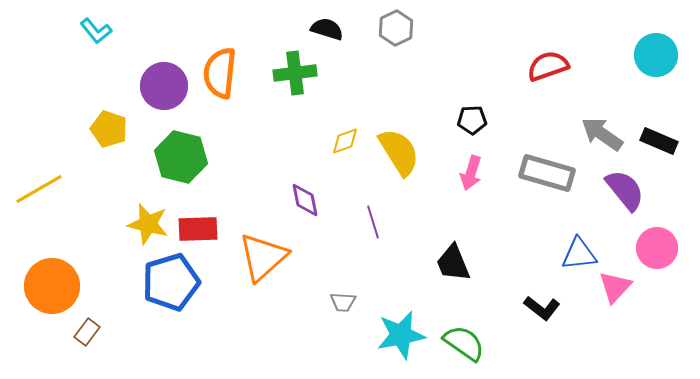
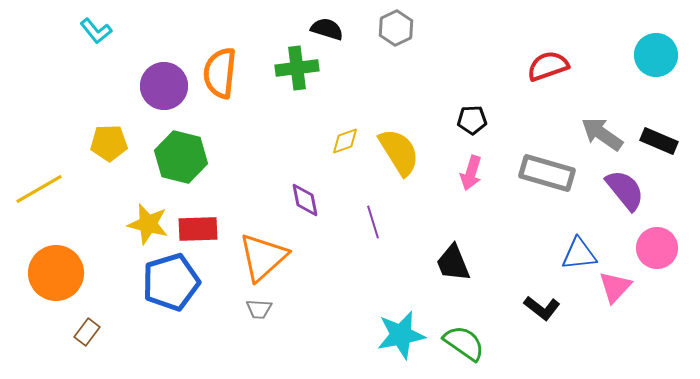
green cross: moved 2 px right, 5 px up
yellow pentagon: moved 14 px down; rotated 21 degrees counterclockwise
orange circle: moved 4 px right, 13 px up
gray trapezoid: moved 84 px left, 7 px down
